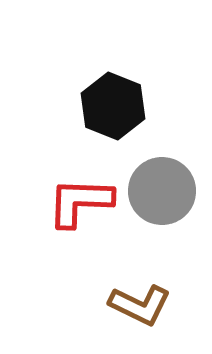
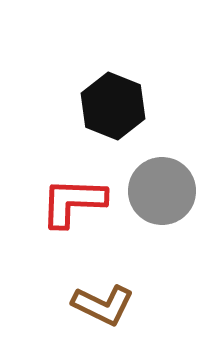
red L-shape: moved 7 px left
brown L-shape: moved 37 px left
